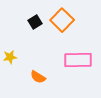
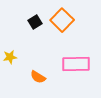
pink rectangle: moved 2 px left, 4 px down
